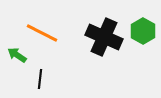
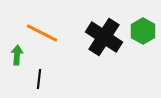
black cross: rotated 9 degrees clockwise
green arrow: rotated 60 degrees clockwise
black line: moved 1 px left
